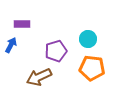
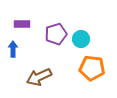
cyan circle: moved 7 px left
blue arrow: moved 2 px right, 4 px down; rotated 28 degrees counterclockwise
purple pentagon: moved 17 px up
